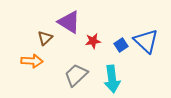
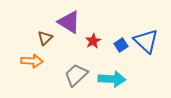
red star: rotated 21 degrees counterclockwise
cyan arrow: rotated 80 degrees counterclockwise
